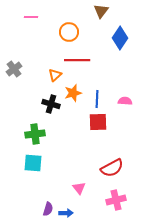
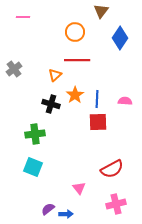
pink line: moved 8 px left
orange circle: moved 6 px right
orange star: moved 2 px right, 2 px down; rotated 18 degrees counterclockwise
cyan square: moved 4 px down; rotated 18 degrees clockwise
red semicircle: moved 1 px down
pink cross: moved 4 px down
purple semicircle: rotated 144 degrees counterclockwise
blue arrow: moved 1 px down
